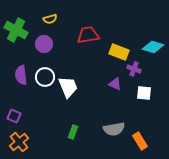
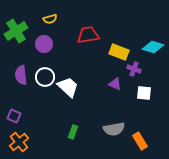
green cross: moved 1 px down; rotated 30 degrees clockwise
white trapezoid: rotated 25 degrees counterclockwise
